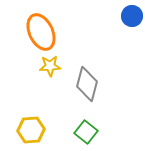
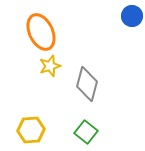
yellow star: rotated 15 degrees counterclockwise
